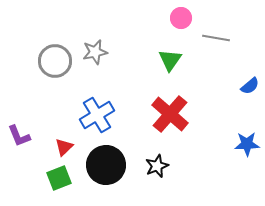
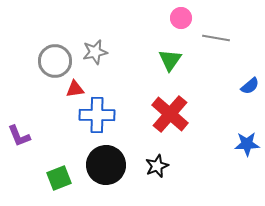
blue cross: rotated 32 degrees clockwise
red triangle: moved 11 px right, 58 px up; rotated 36 degrees clockwise
